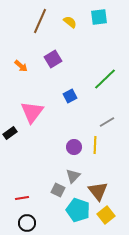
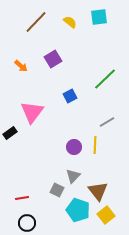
brown line: moved 4 px left, 1 px down; rotated 20 degrees clockwise
gray square: moved 1 px left
